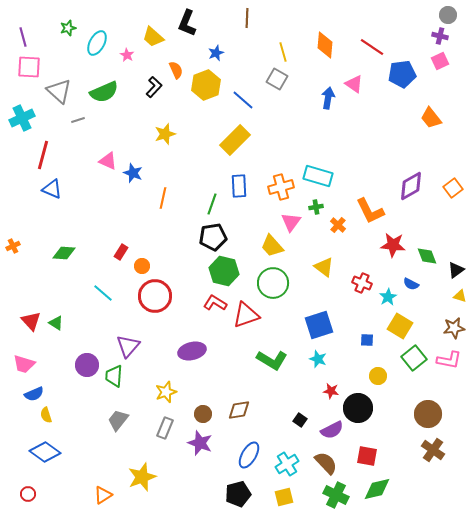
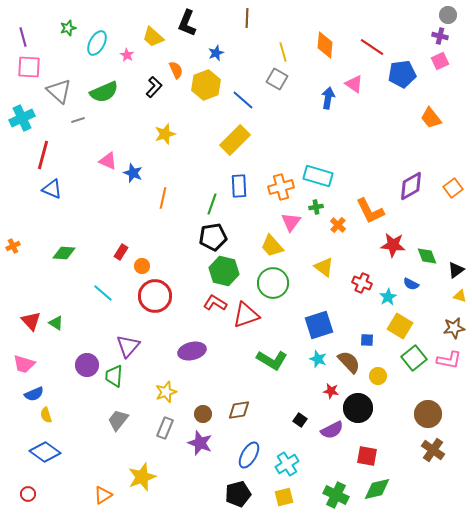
brown semicircle at (326, 463): moved 23 px right, 101 px up
